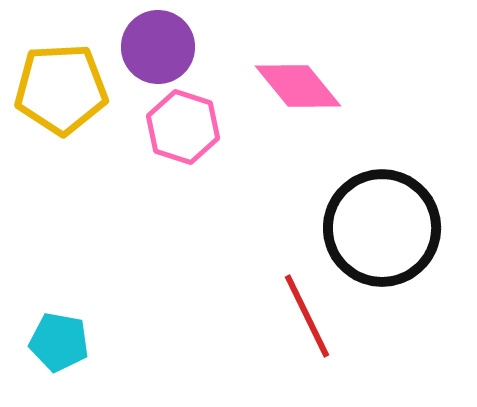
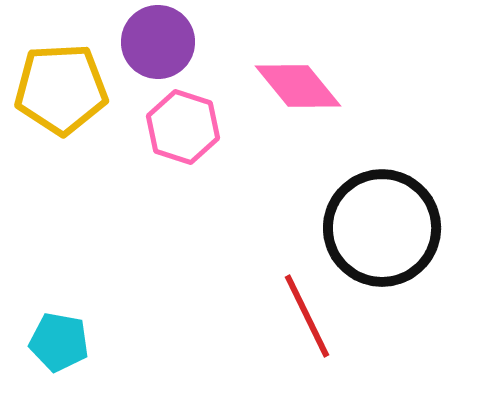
purple circle: moved 5 px up
